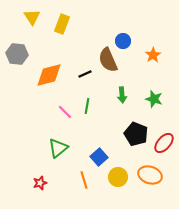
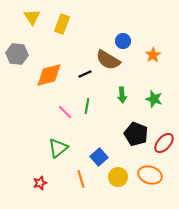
brown semicircle: rotated 35 degrees counterclockwise
orange line: moved 3 px left, 1 px up
